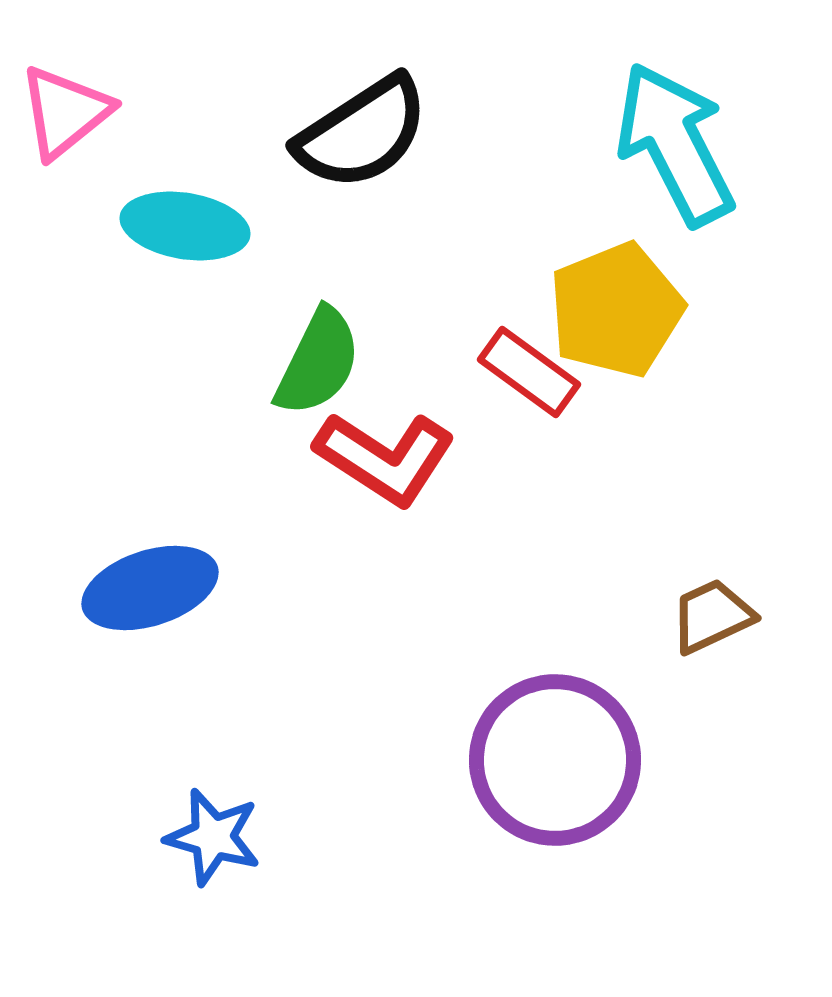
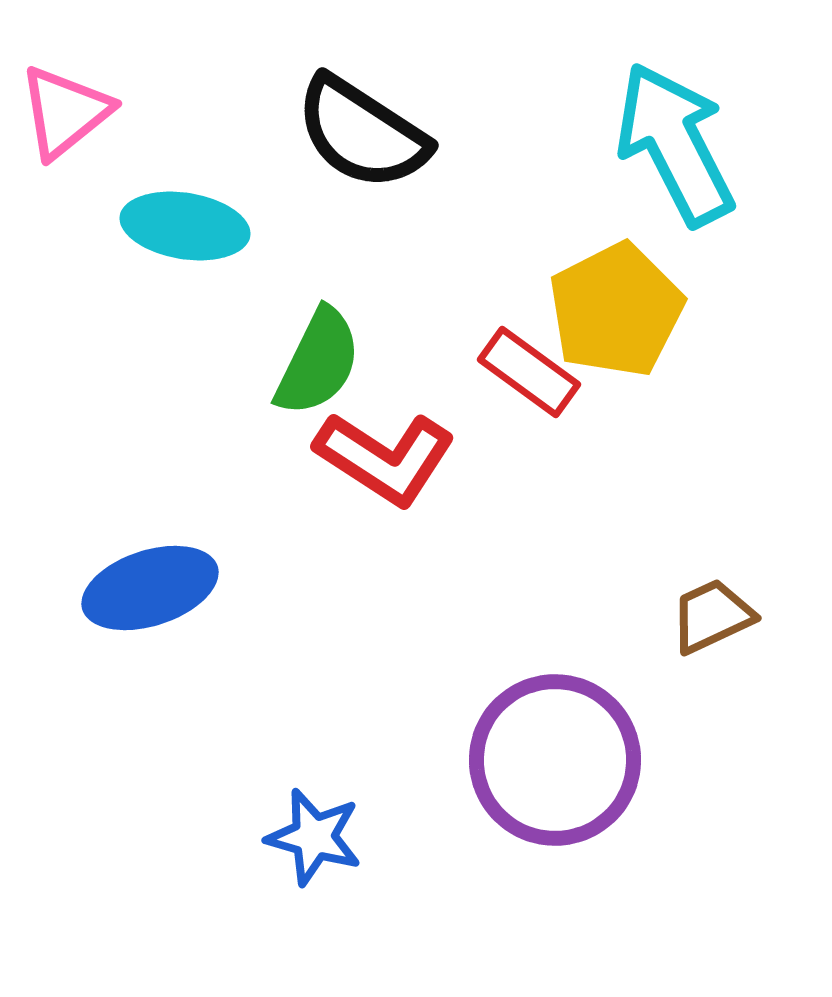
black semicircle: rotated 66 degrees clockwise
yellow pentagon: rotated 5 degrees counterclockwise
blue star: moved 101 px right
